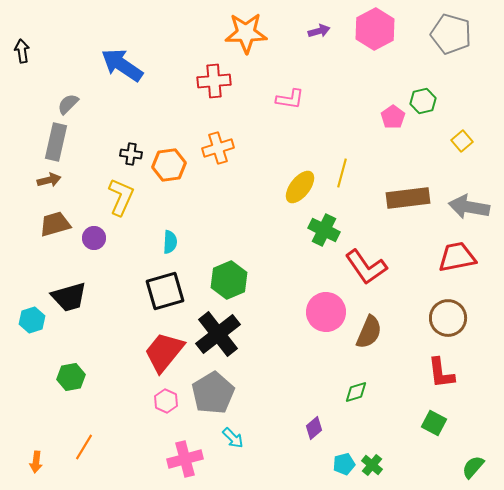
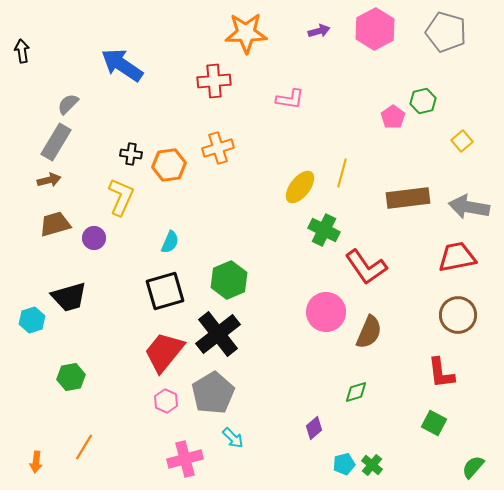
gray pentagon at (451, 34): moved 5 px left, 2 px up
gray rectangle at (56, 142): rotated 18 degrees clockwise
cyan semicircle at (170, 242): rotated 20 degrees clockwise
brown circle at (448, 318): moved 10 px right, 3 px up
